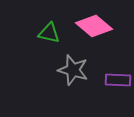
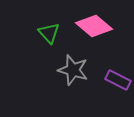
green triangle: rotated 35 degrees clockwise
purple rectangle: rotated 25 degrees clockwise
